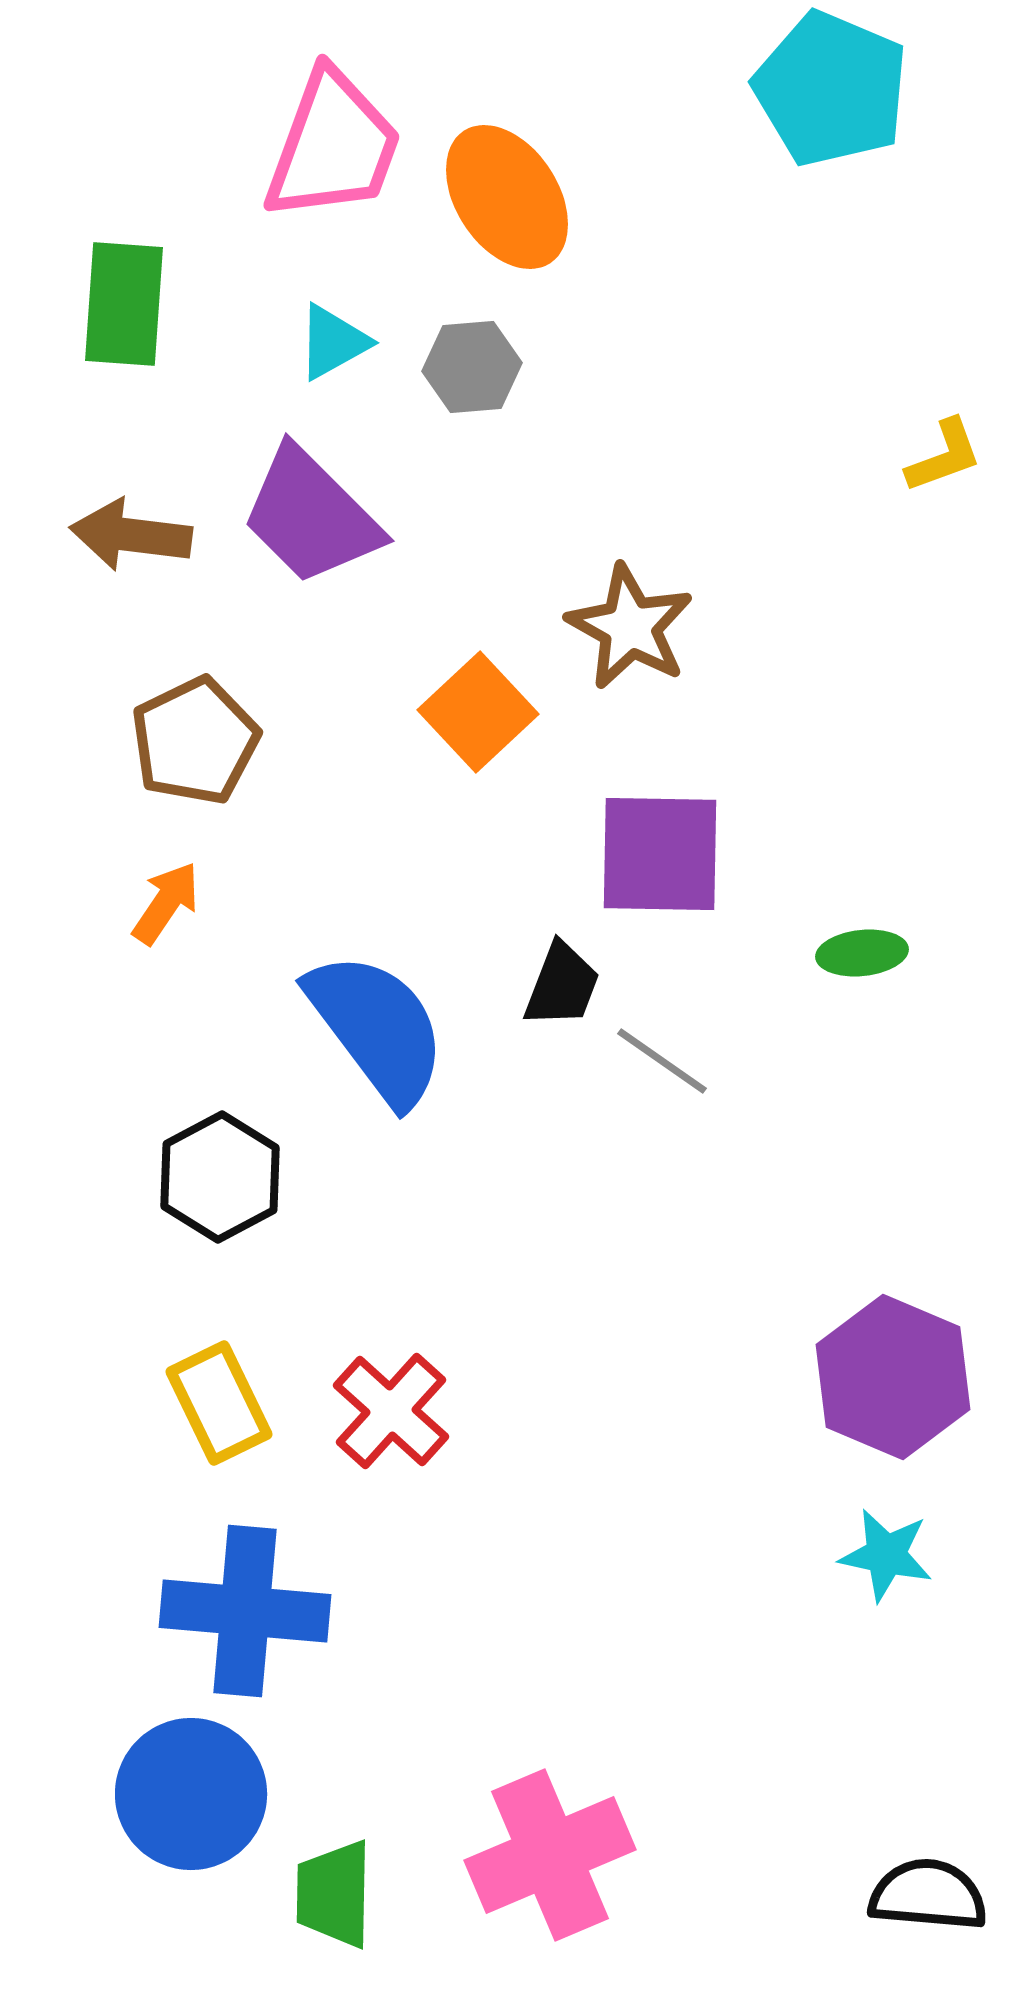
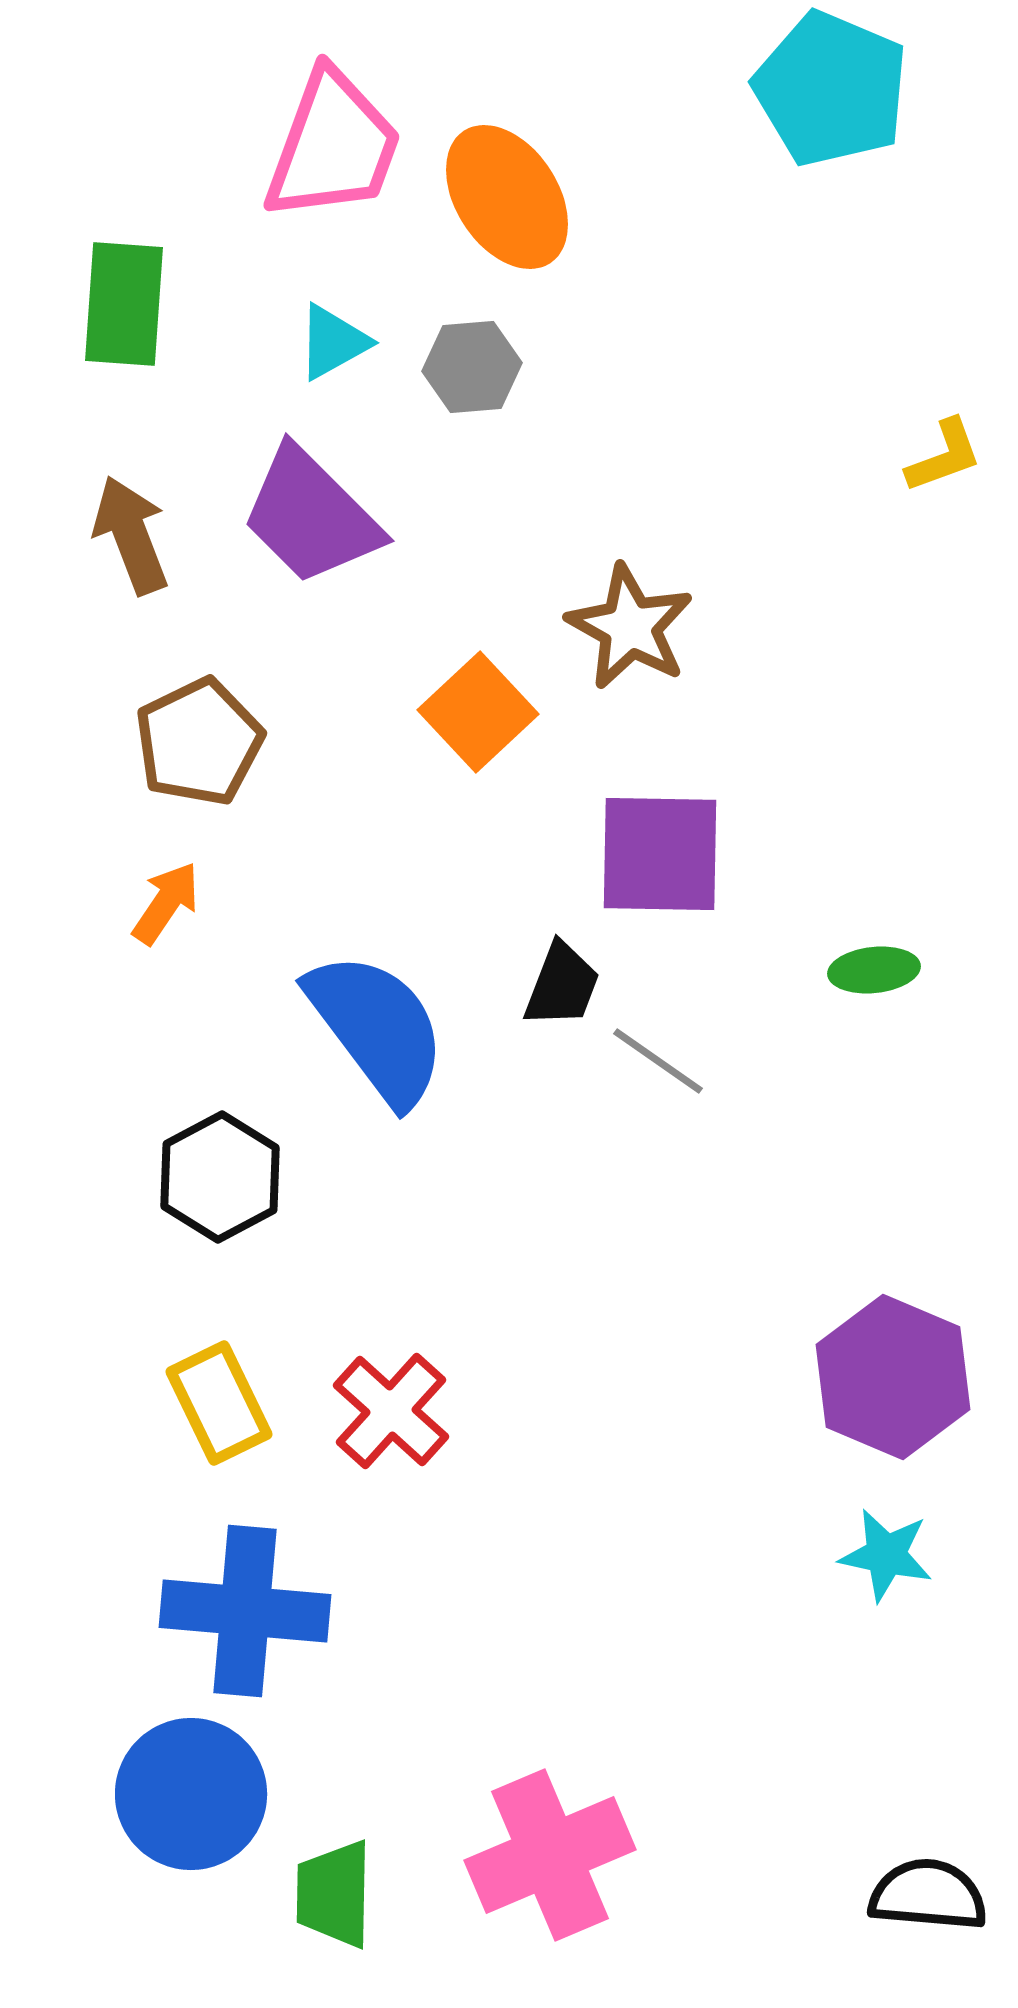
brown arrow: rotated 62 degrees clockwise
brown pentagon: moved 4 px right, 1 px down
green ellipse: moved 12 px right, 17 px down
gray line: moved 4 px left
